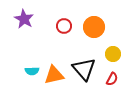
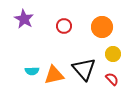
orange circle: moved 8 px right
red semicircle: rotated 72 degrees counterclockwise
